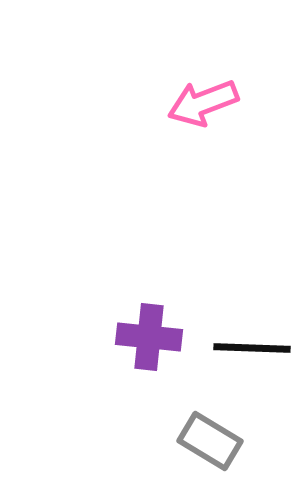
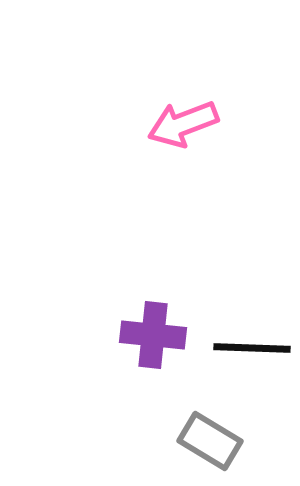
pink arrow: moved 20 px left, 21 px down
purple cross: moved 4 px right, 2 px up
